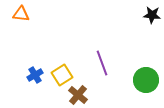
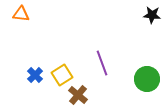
blue cross: rotated 14 degrees counterclockwise
green circle: moved 1 px right, 1 px up
